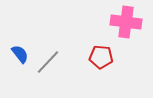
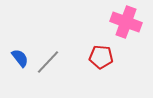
pink cross: rotated 12 degrees clockwise
blue semicircle: moved 4 px down
